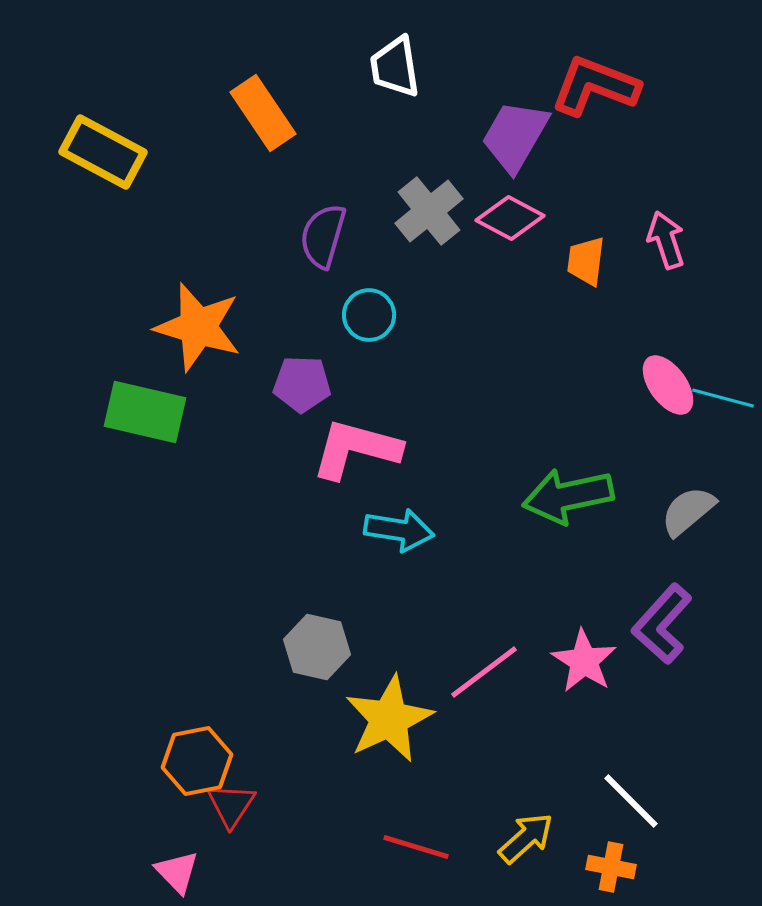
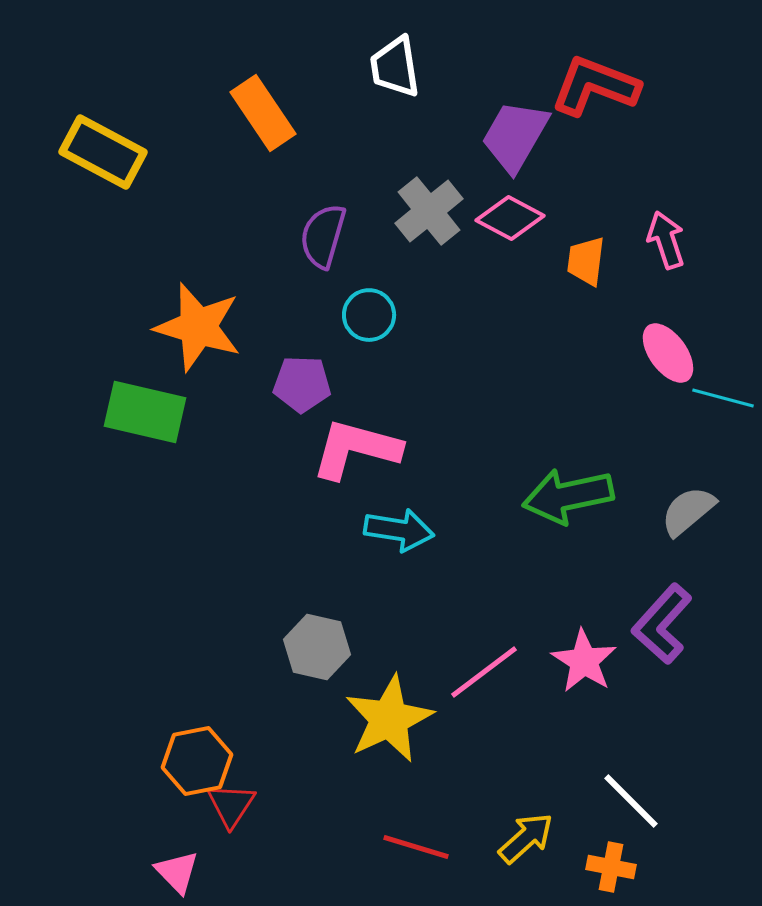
pink ellipse: moved 32 px up
